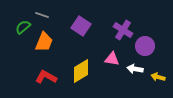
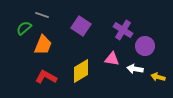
green semicircle: moved 1 px right, 1 px down
orange trapezoid: moved 1 px left, 3 px down
